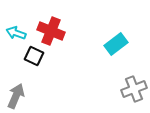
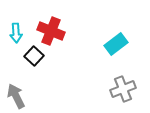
cyan arrow: rotated 114 degrees counterclockwise
black square: rotated 18 degrees clockwise
gray cross: moved 11 px left
gray arrow: rotated 50 degrees counterclockwise
